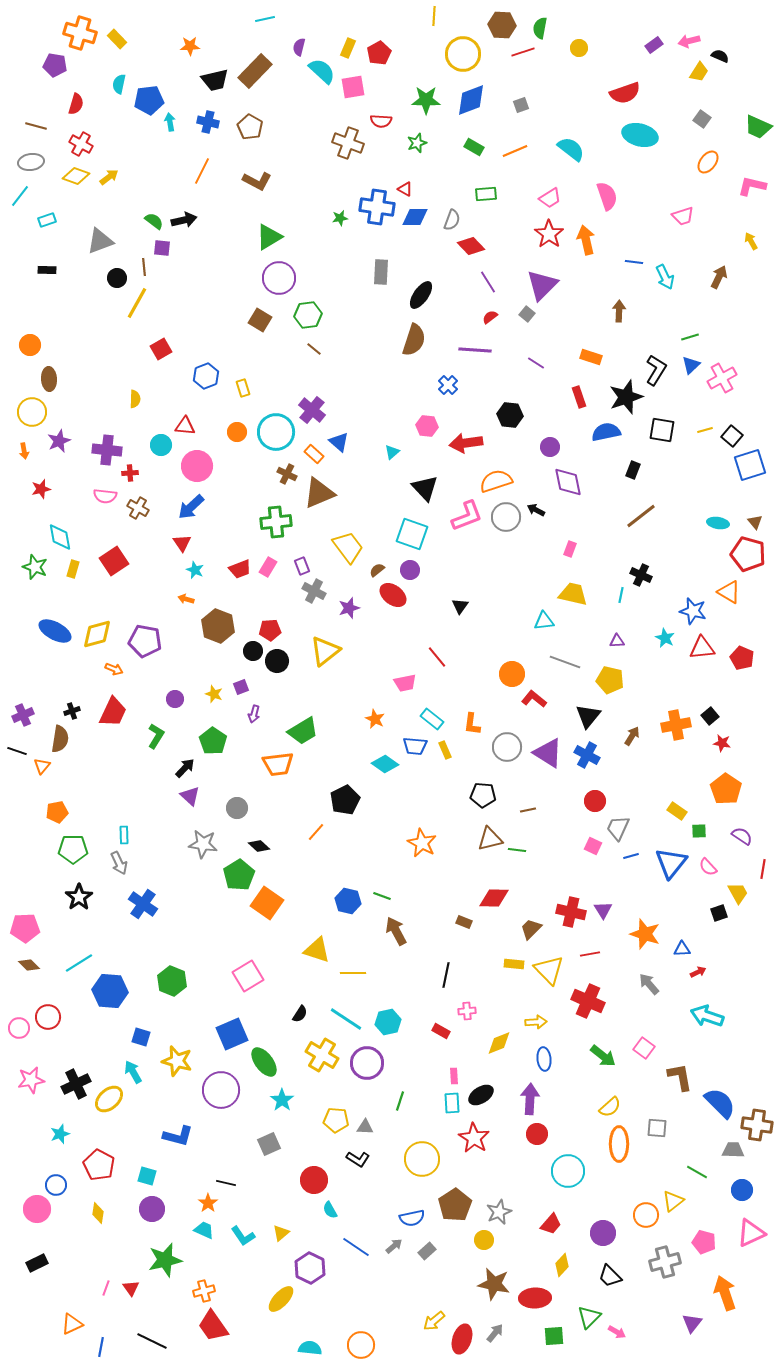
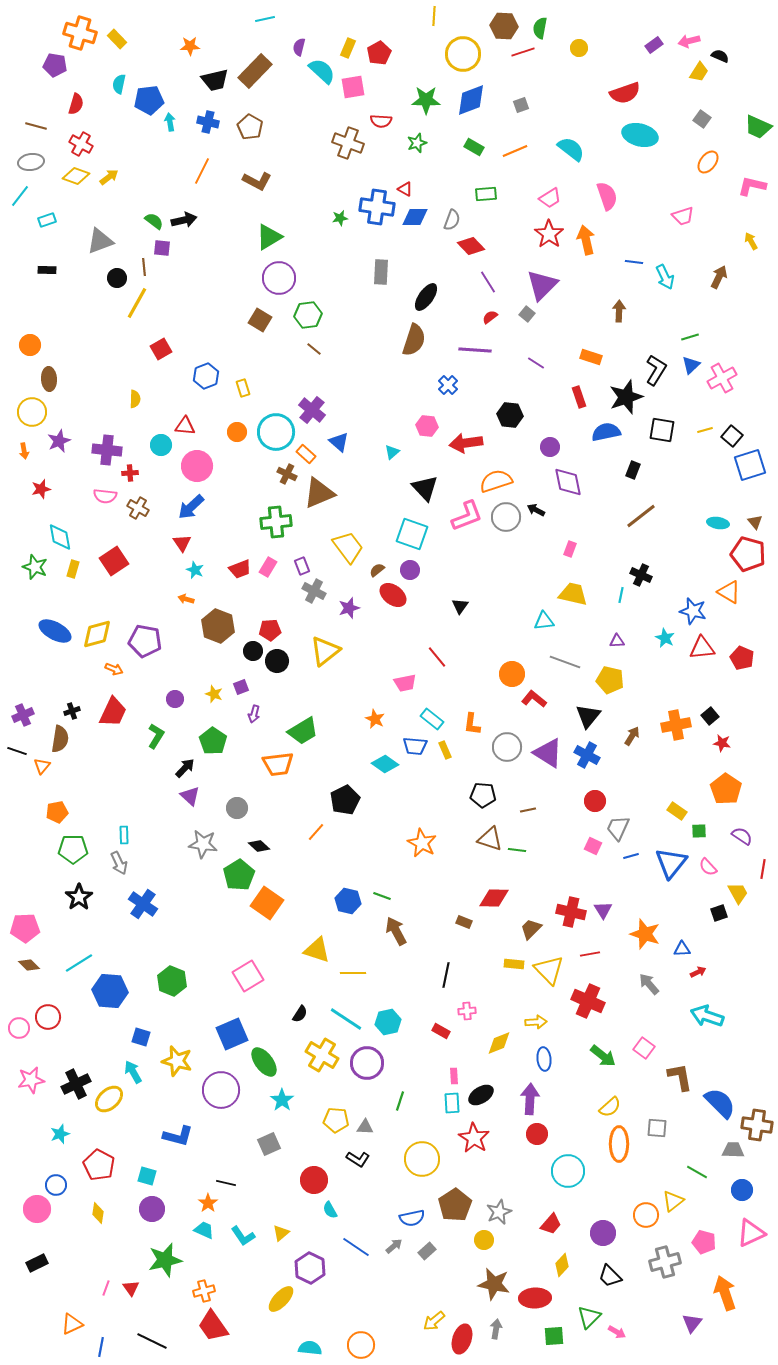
brown hexagon at (502, 25): moved 2 px right, 1 px down
black ellipse at (421, 295): moved 5 px right, 2 px down
orange rectangle at (314, 454): moved 8 px left
brown triangle at (490, 839): rotated 32 degrees clockwise
gray arrow at (495, 1333): moved 1 px right, 4 px up; rotated 30 degrees counterclockwise
